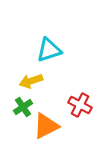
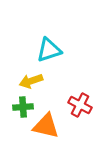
green cross: rotated 30 degrees clockwise
orange triangle: rotated 40 degrees clockwise
